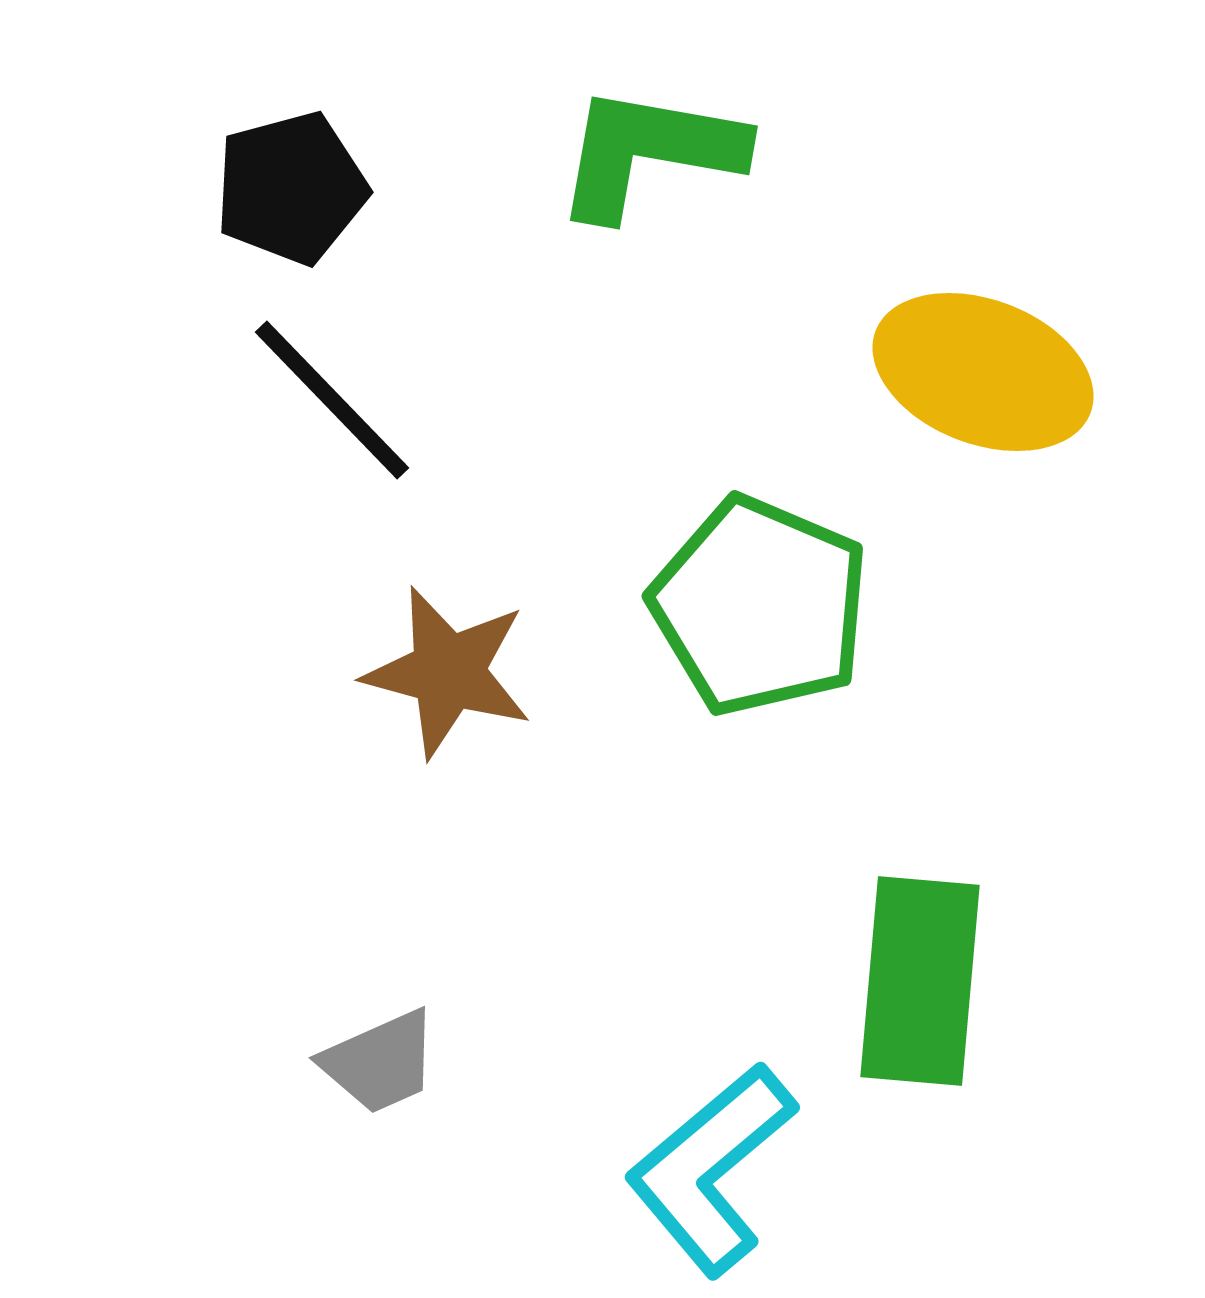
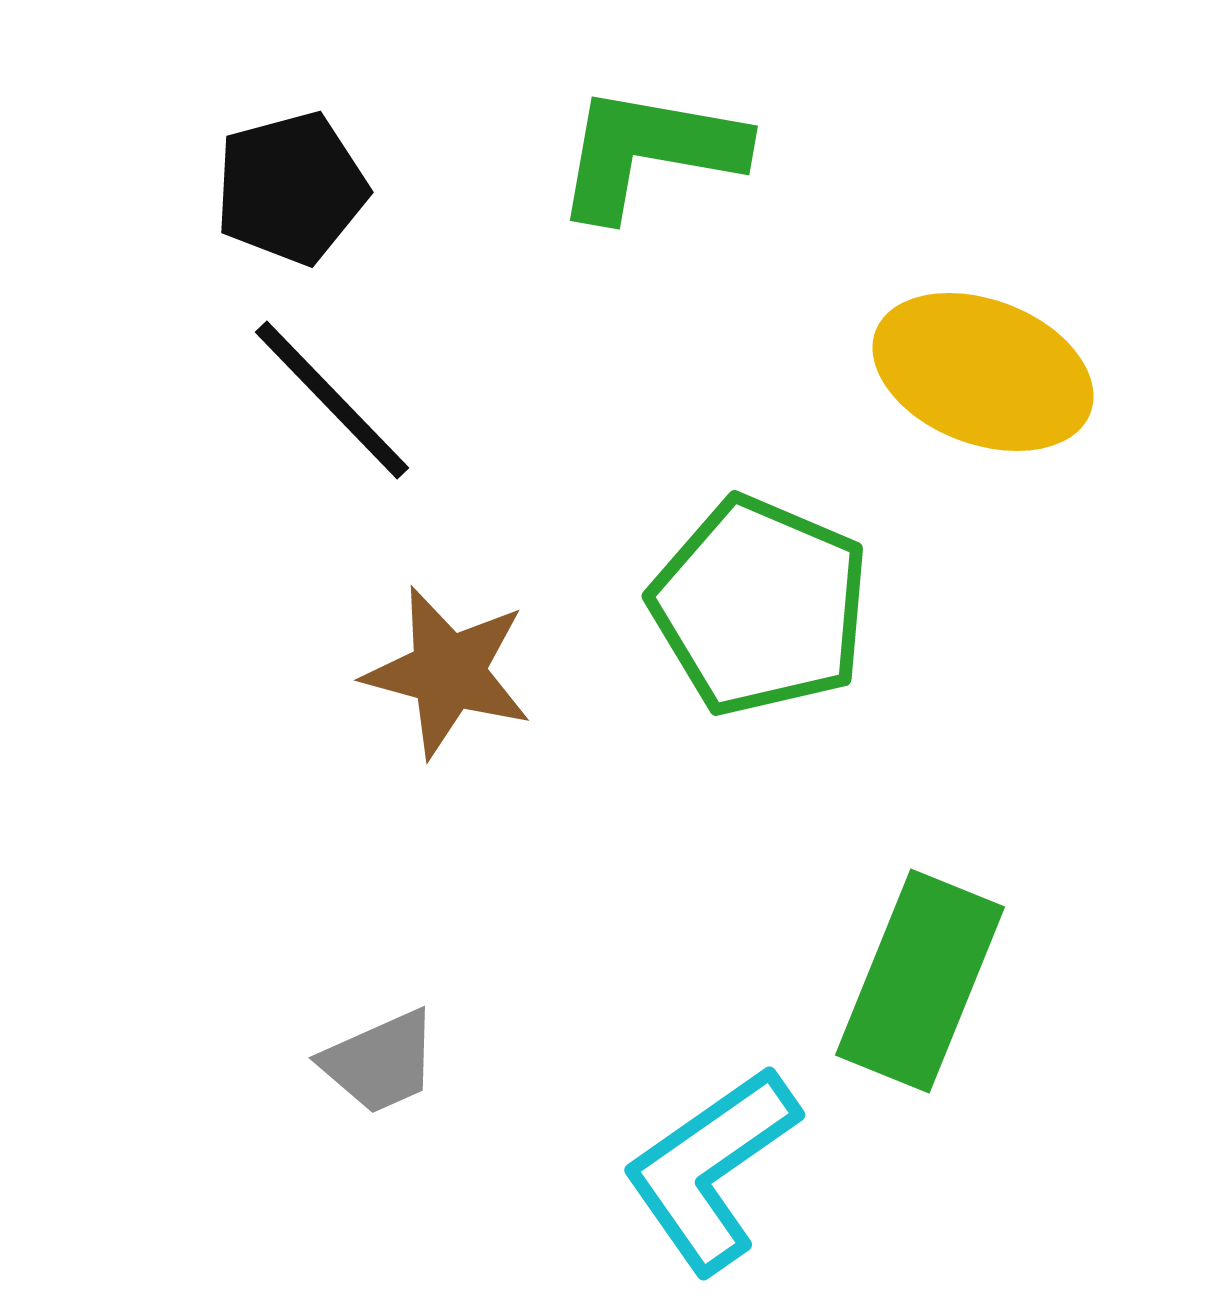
green rectangle: rotated 17 degrees clockwise
cyan L-shape: rotated 5 degrees clockwise
